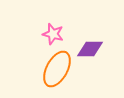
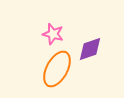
purple diamond: rotated 20 degrees counterclockwise
